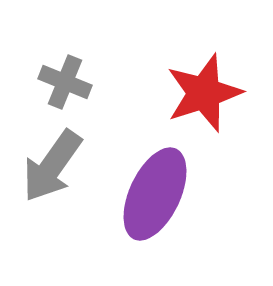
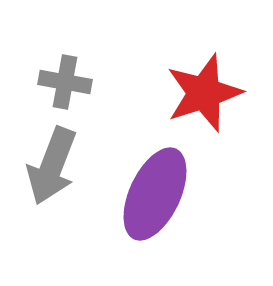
gray cross: rotated 12 degrees counterclockwise
gray arrow: rotated 14 degrees counterclockwise
